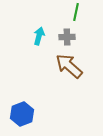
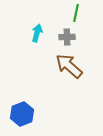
green line: moved 1 px down
cyan arrow: moved 2 px left, 3 px up
